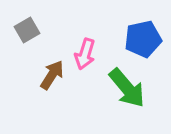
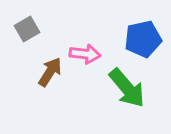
gray square: moved 1 px up
pink arrow: rotated 100 degrees counterclockwise
brown arrow: moved 2 px left, 3 px up
